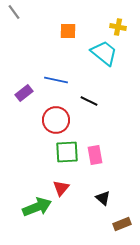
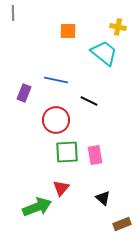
gray line: moved 1 px left, 1 px down; rotated 35 degrees clockwise
purple rectangle: rotated 30 degrees counterclockwise
